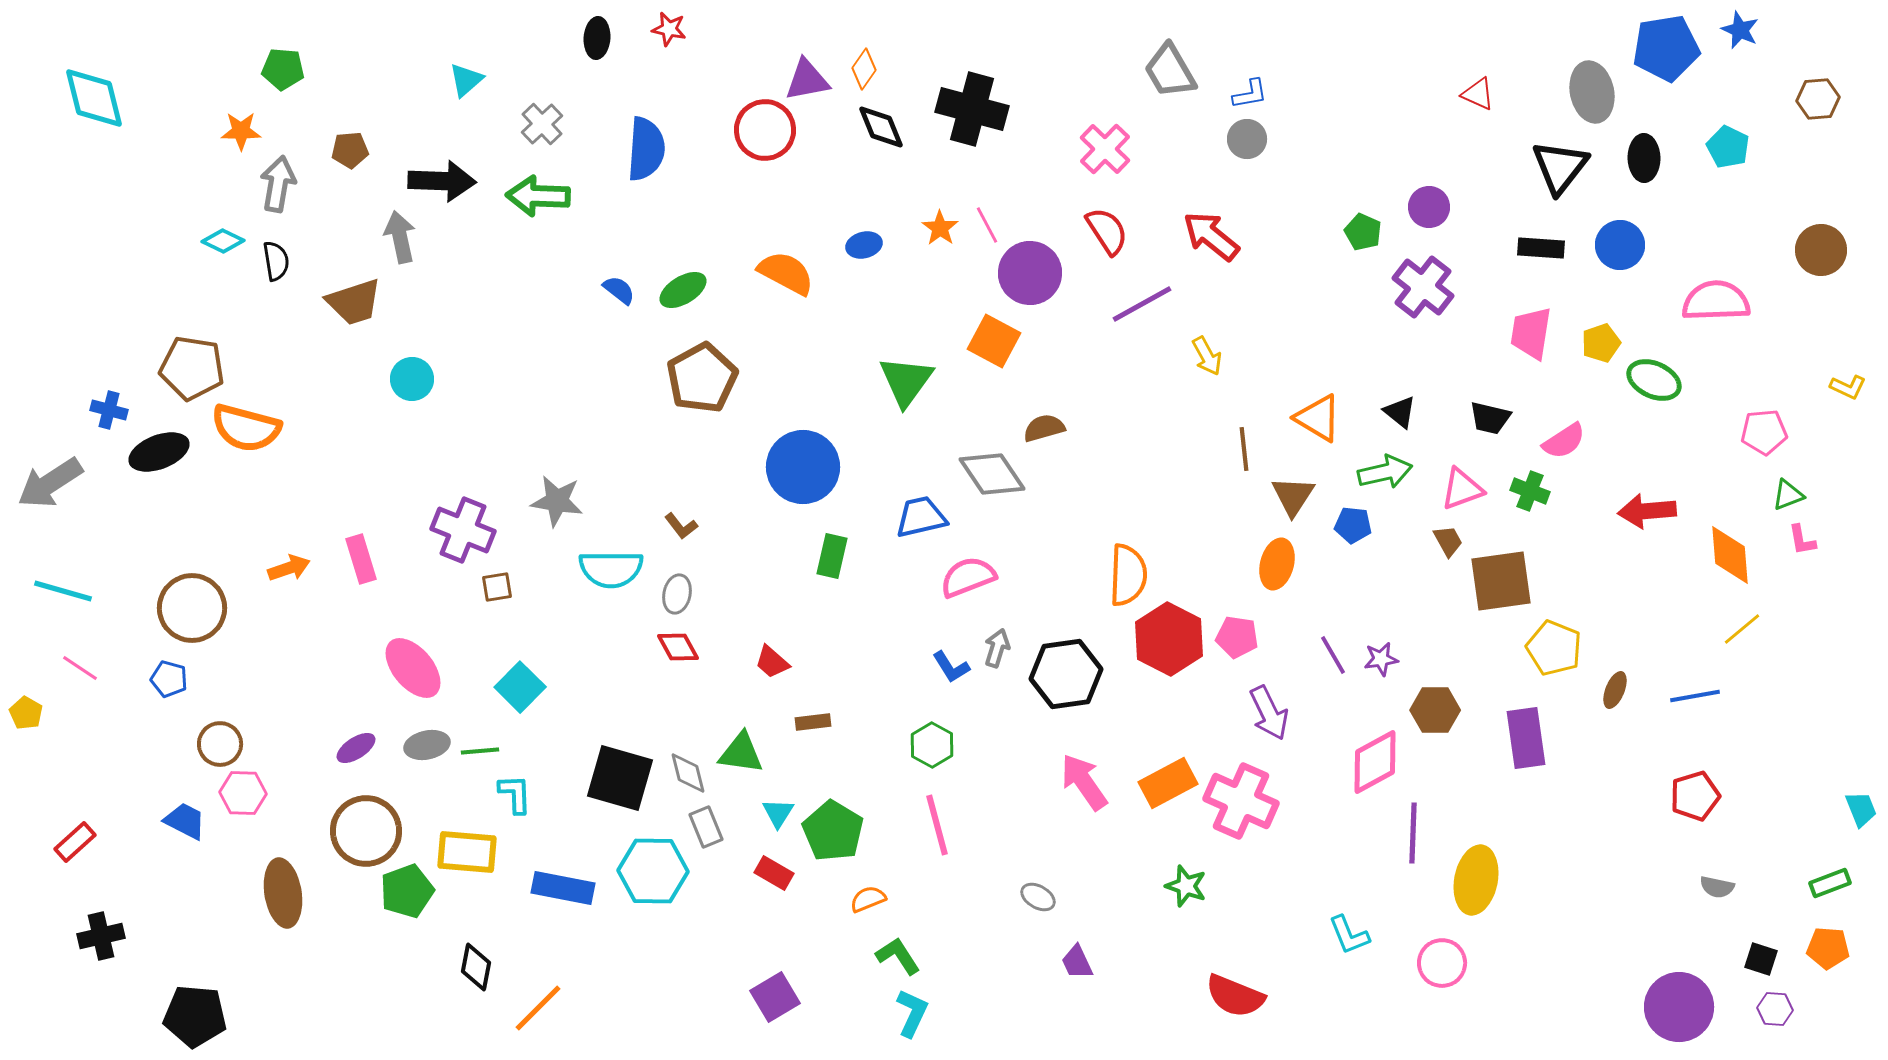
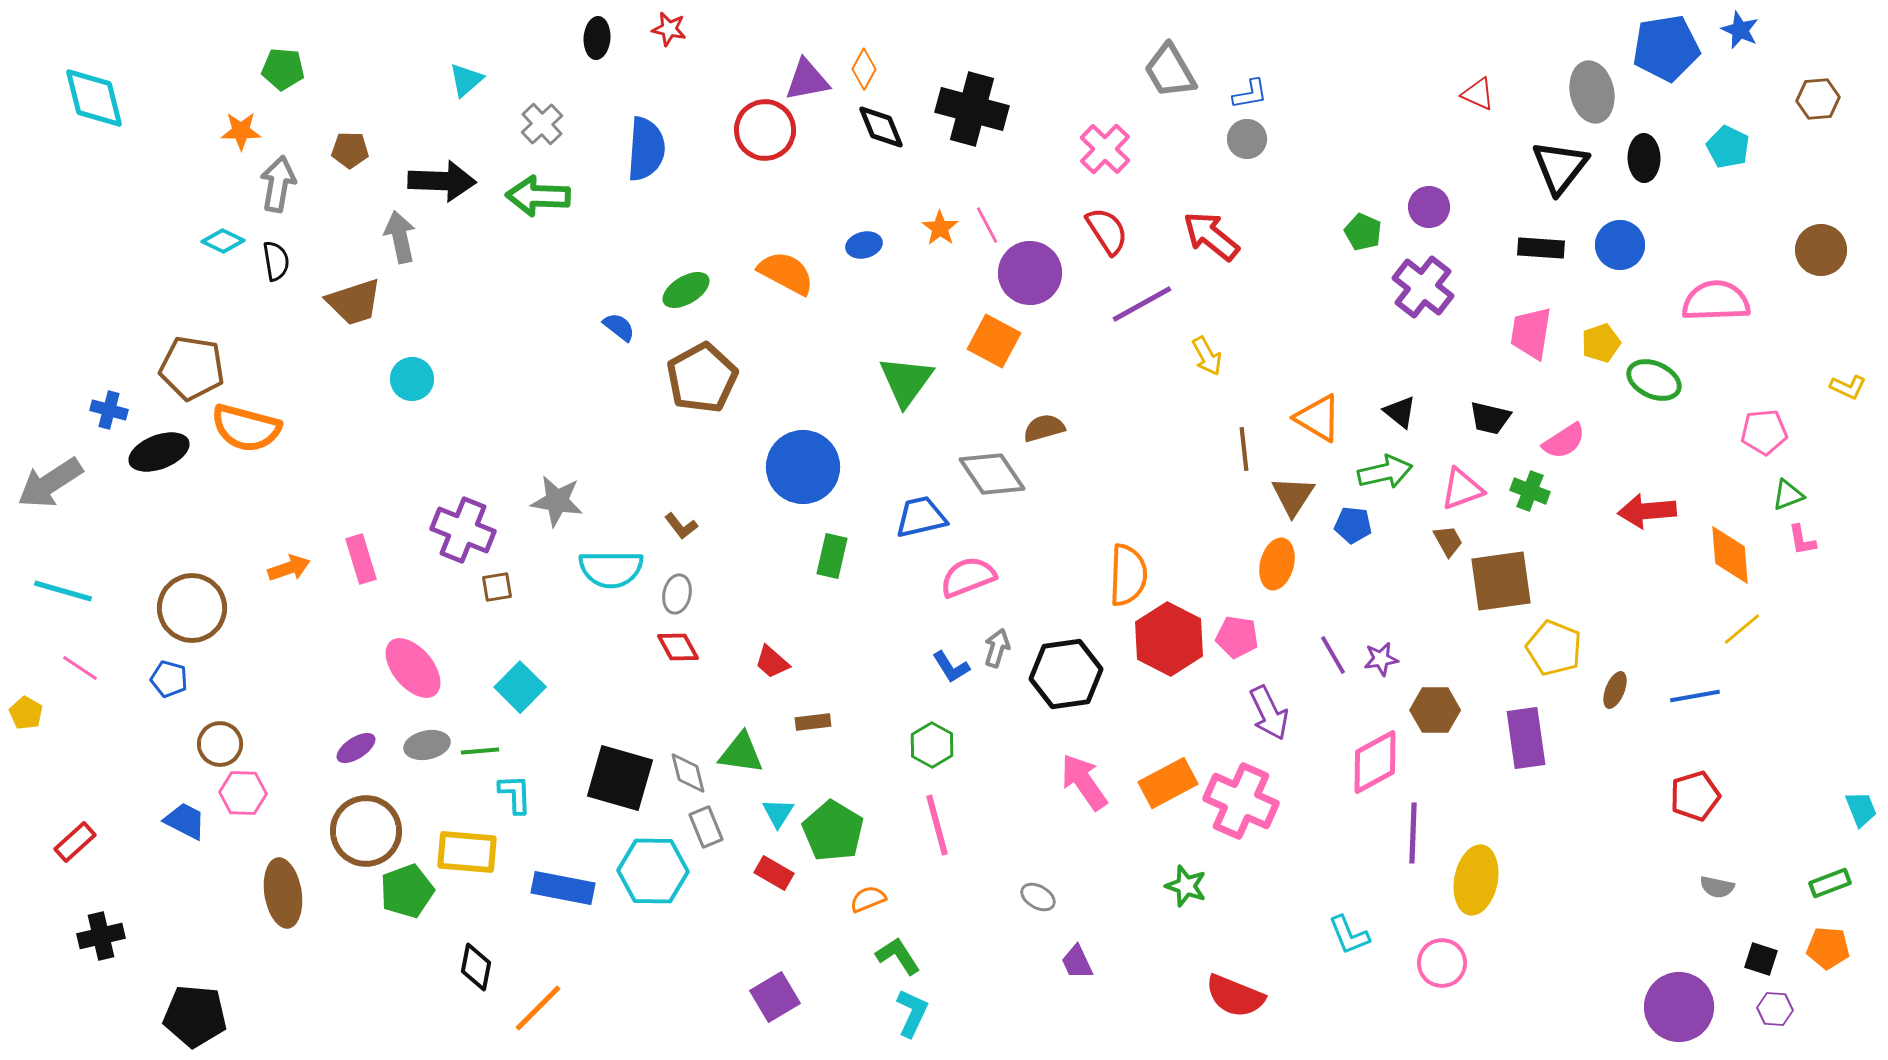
orange diamond at (864, 69): rotated 6 degrees counterclockwise
brown pentagon at (350, 150): rotated 6 degrees clockwise
blue semicircle at (619, 290): moved 37 px down
green ellipse at (683, 290): moved 3 px right
